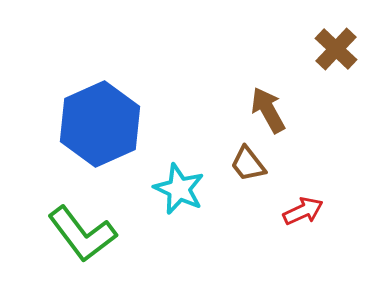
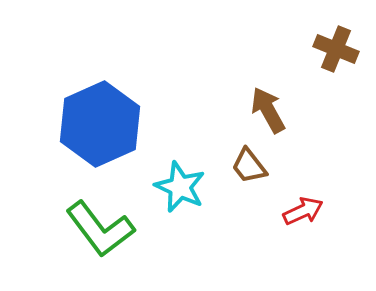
brown cross: rotated 21 degrees counterclockwise
brown trapezoid: moved 1 px right, 2 px down
cyan star: moved 1 px right, 2 px up
green L-shape: moved 18 px right, 5 px up
